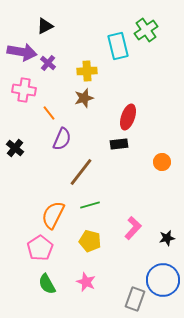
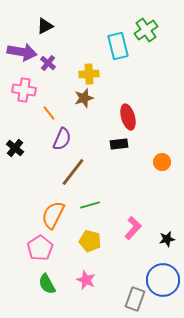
yellow cross: moved 2 px right, 3 px down
red ellipse: rotated 35 degrees counterclockwise
brown line: moved 8 px left
black star: moved 1 px down
pink star: moved 2 px up
